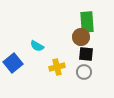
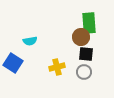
green rectangle: moved 2 px right, 1 px down
cyan semicircle: moved 7 px left, 5 px up; rotated 40 degrees counterclockwise
blue square: rotated 18 degrees counterclockwise
